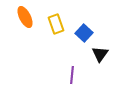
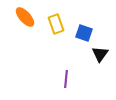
orange ellipse: rotated 15 degrees counterclockwise
blue square: rotated 24 degrees counterclockwise
purple line: moved 6 px left, 4 px down
